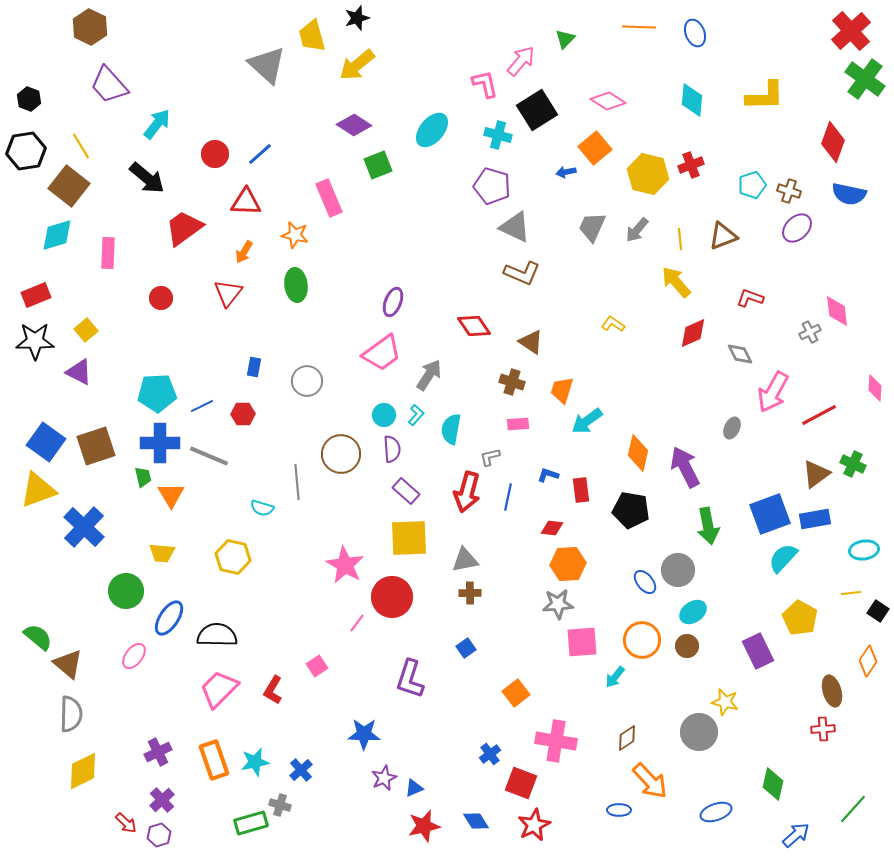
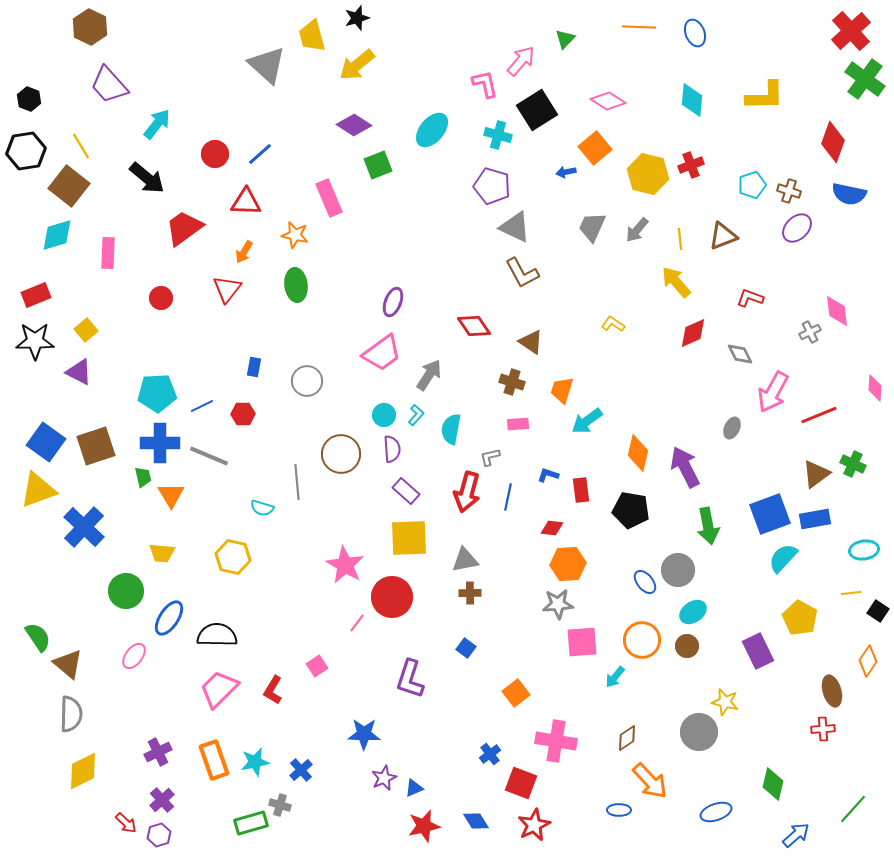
brown L-shape at (522, 273): rotated 39 degrees clockwise
red triangle at (228, 293): moved 1 px left, 4 px up
red line at (819, 415): rotated 6 degrees clockwise
green semicircle at (38, 637): rotated 16 degrees clockwise
blue square at (466, 648): rotated 18 degrees counterclockwise
